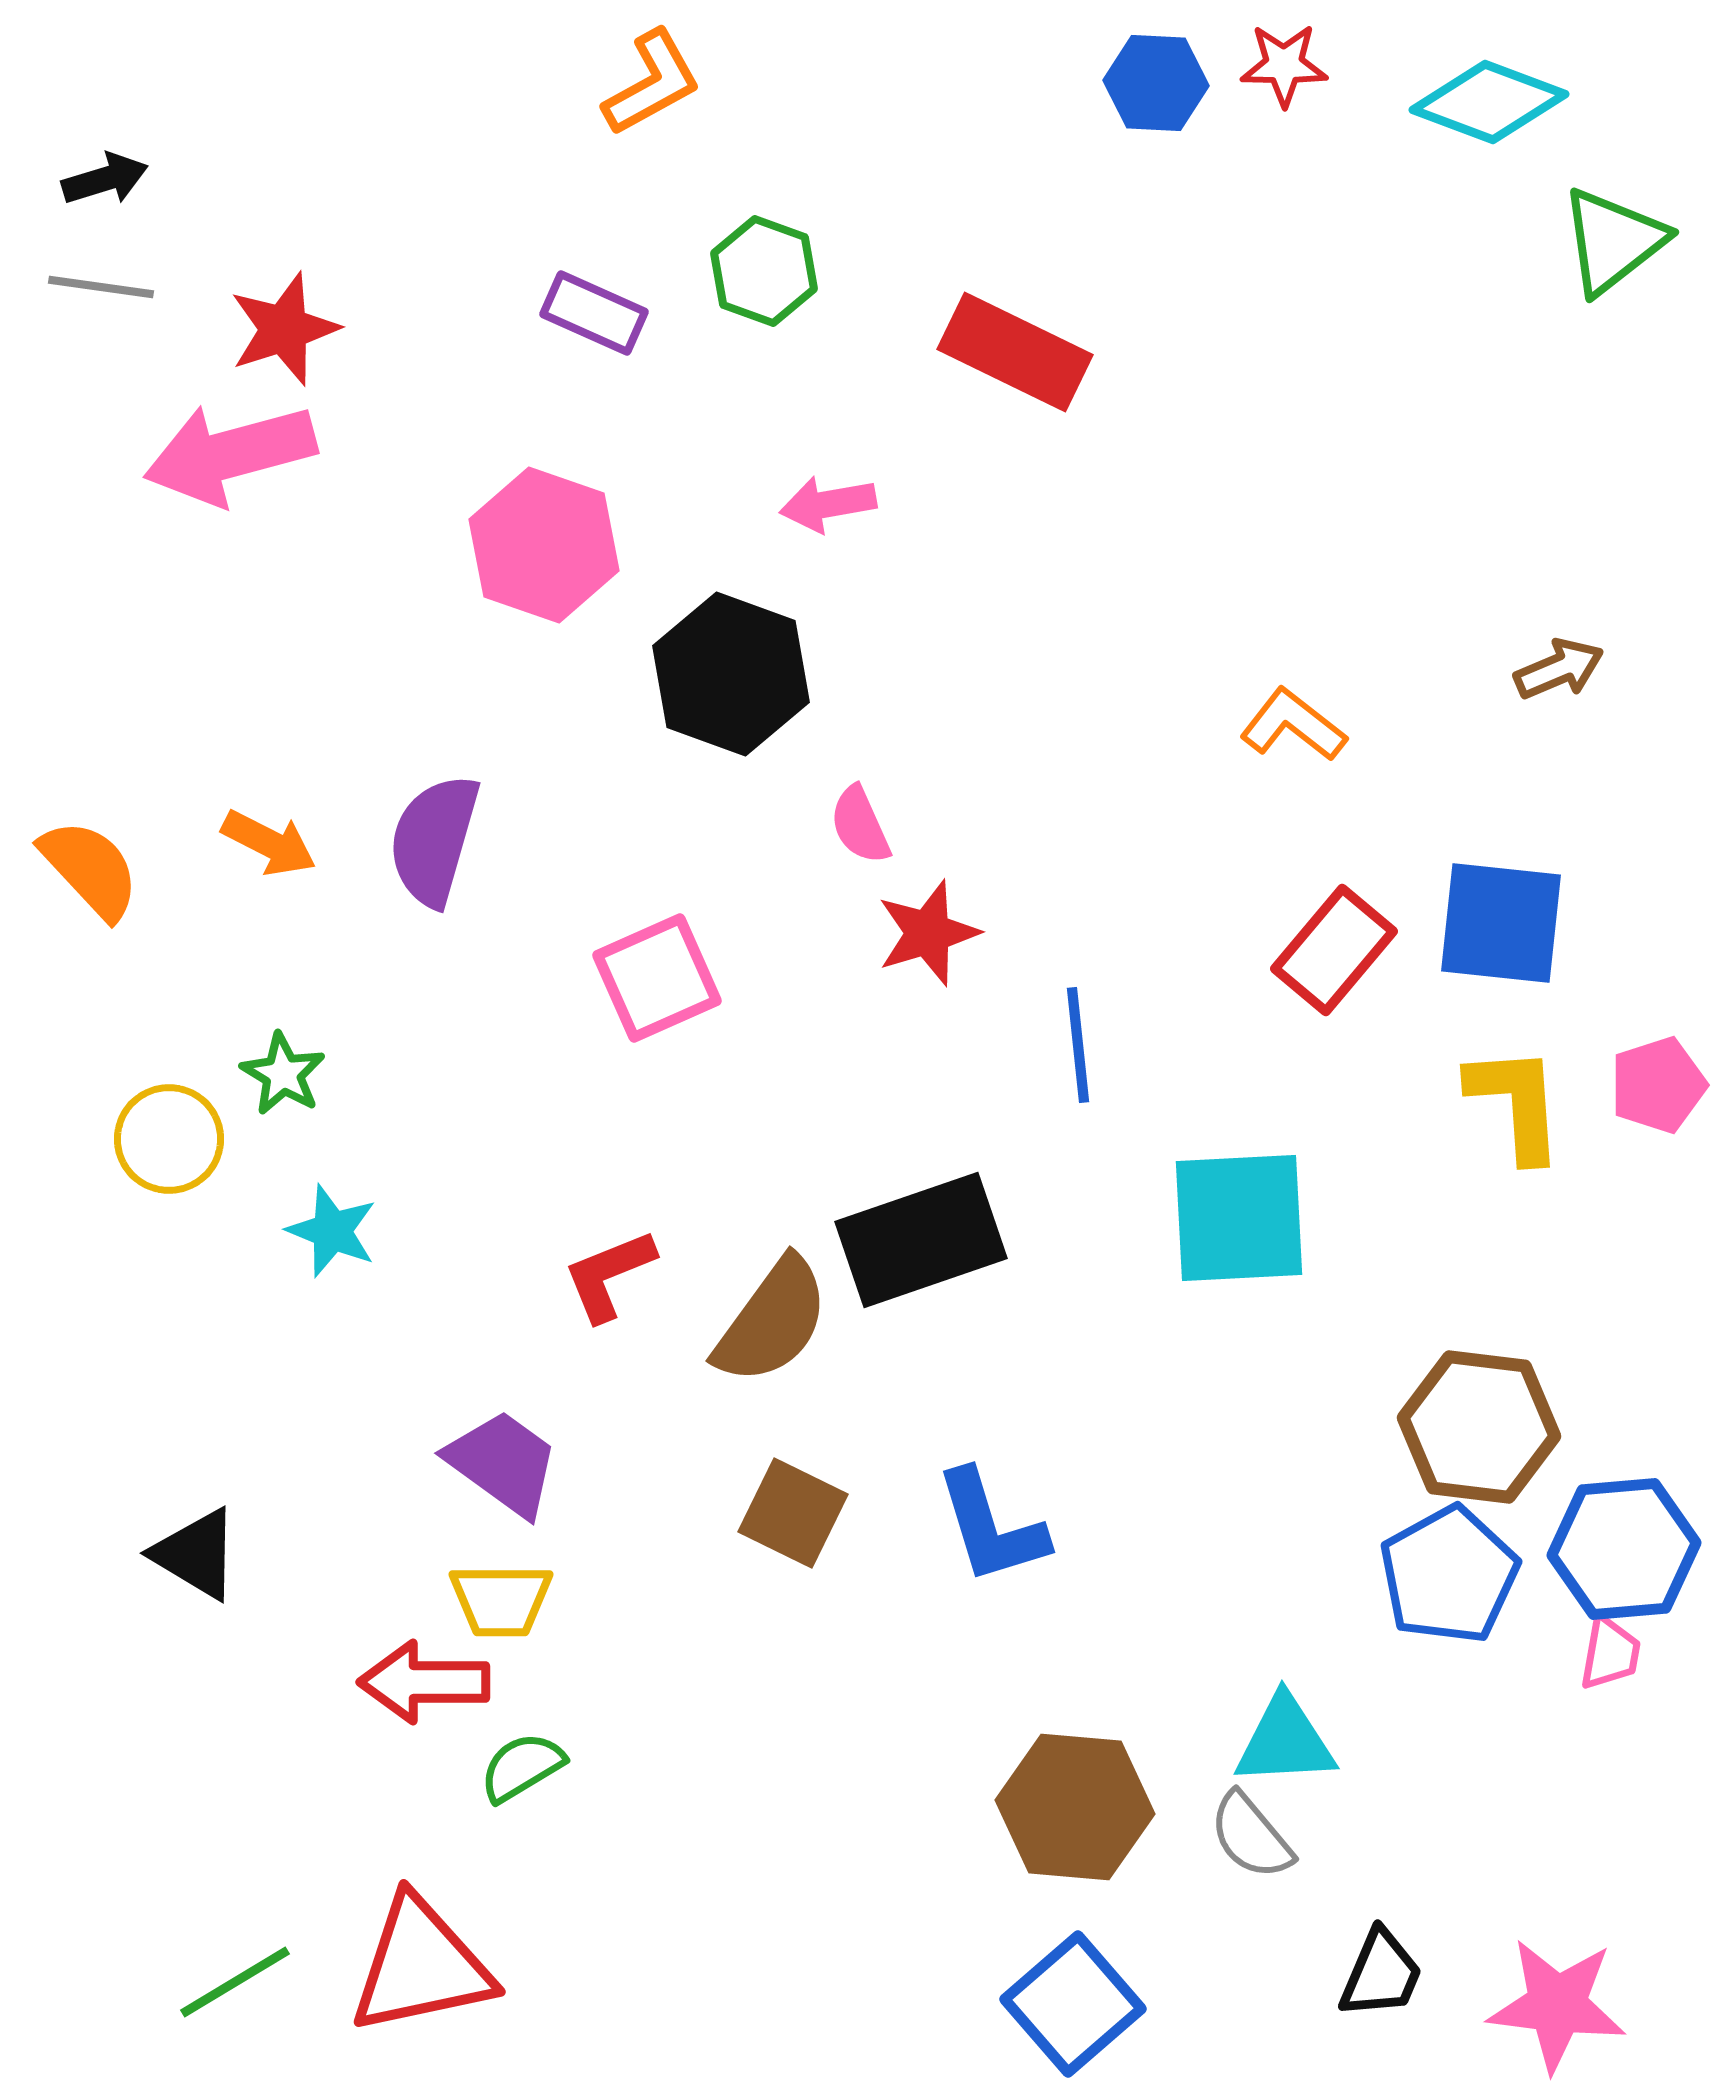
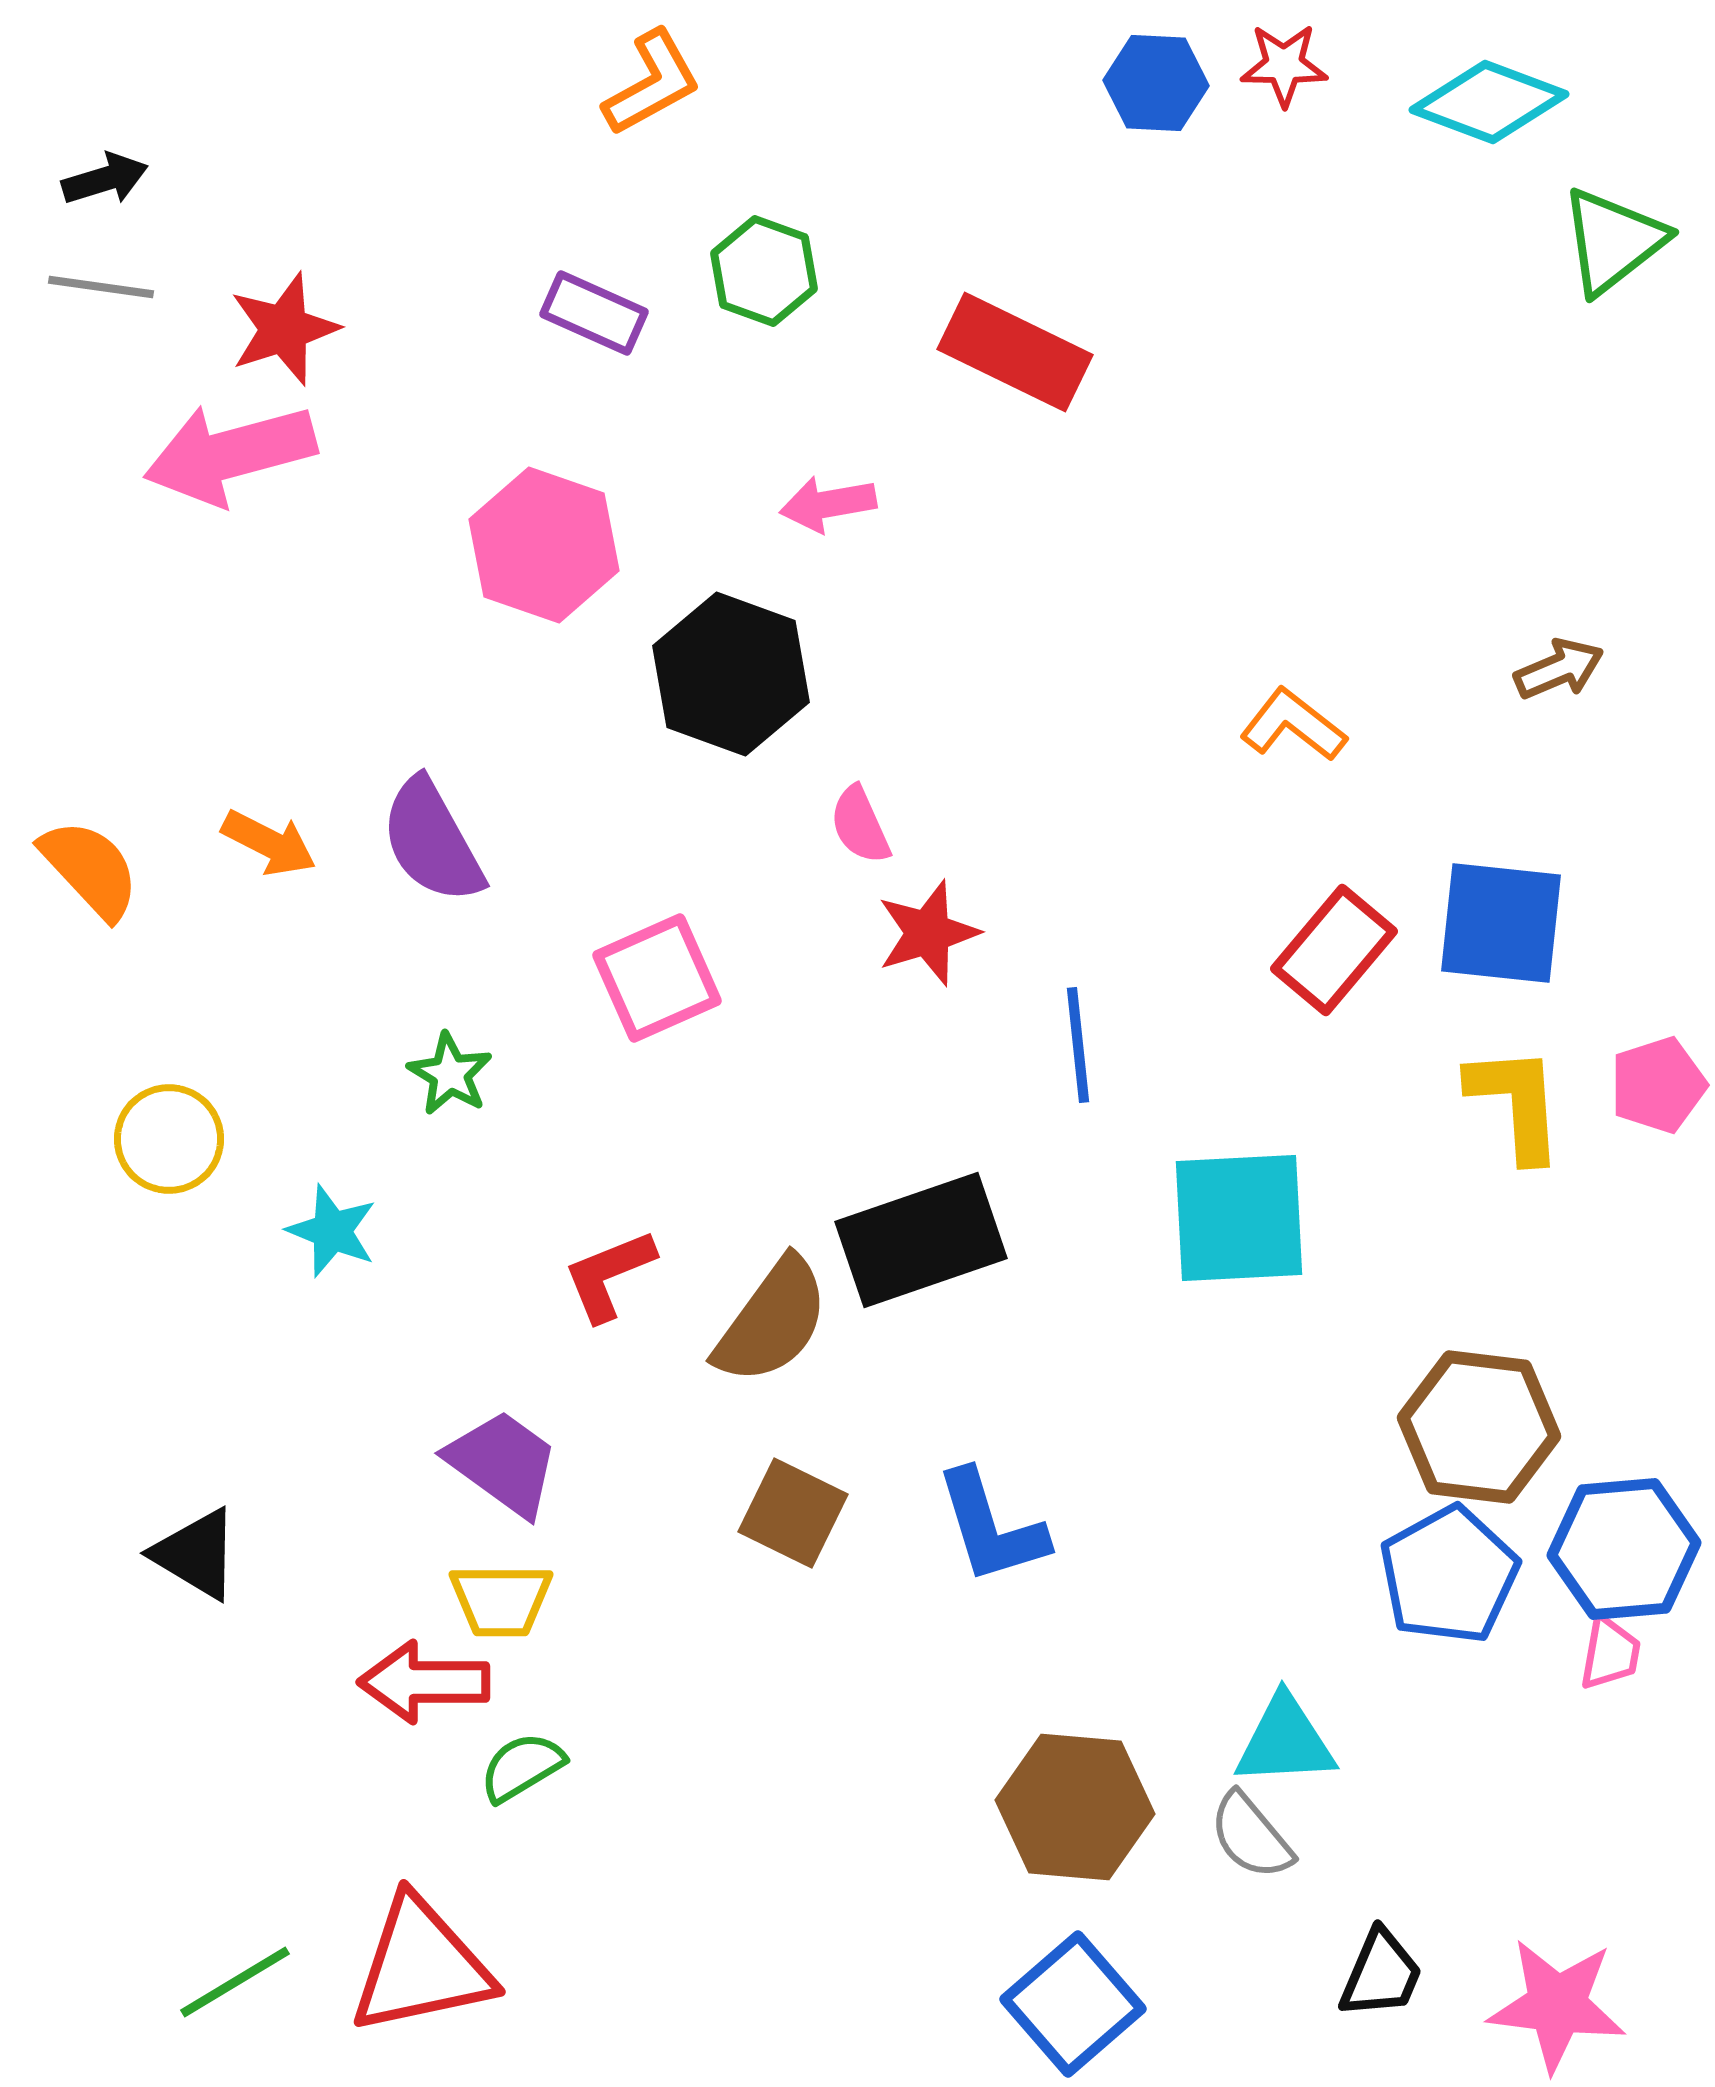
purple semicircle at (434, 840): moved 2 px left, 1 px down; rotated 45 degrees counterclockwise
green star at (283, 1074): moved 167 px right
